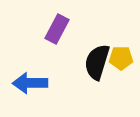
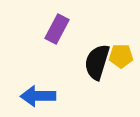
yellow pentagon: moved 2 px up
blue arrow: moved 8 px right, 13 px down
